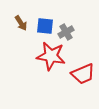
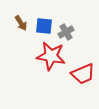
blue square: moved 1 px left
